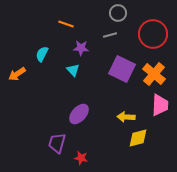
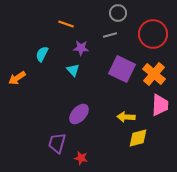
orange arrow: moved 4 px down
